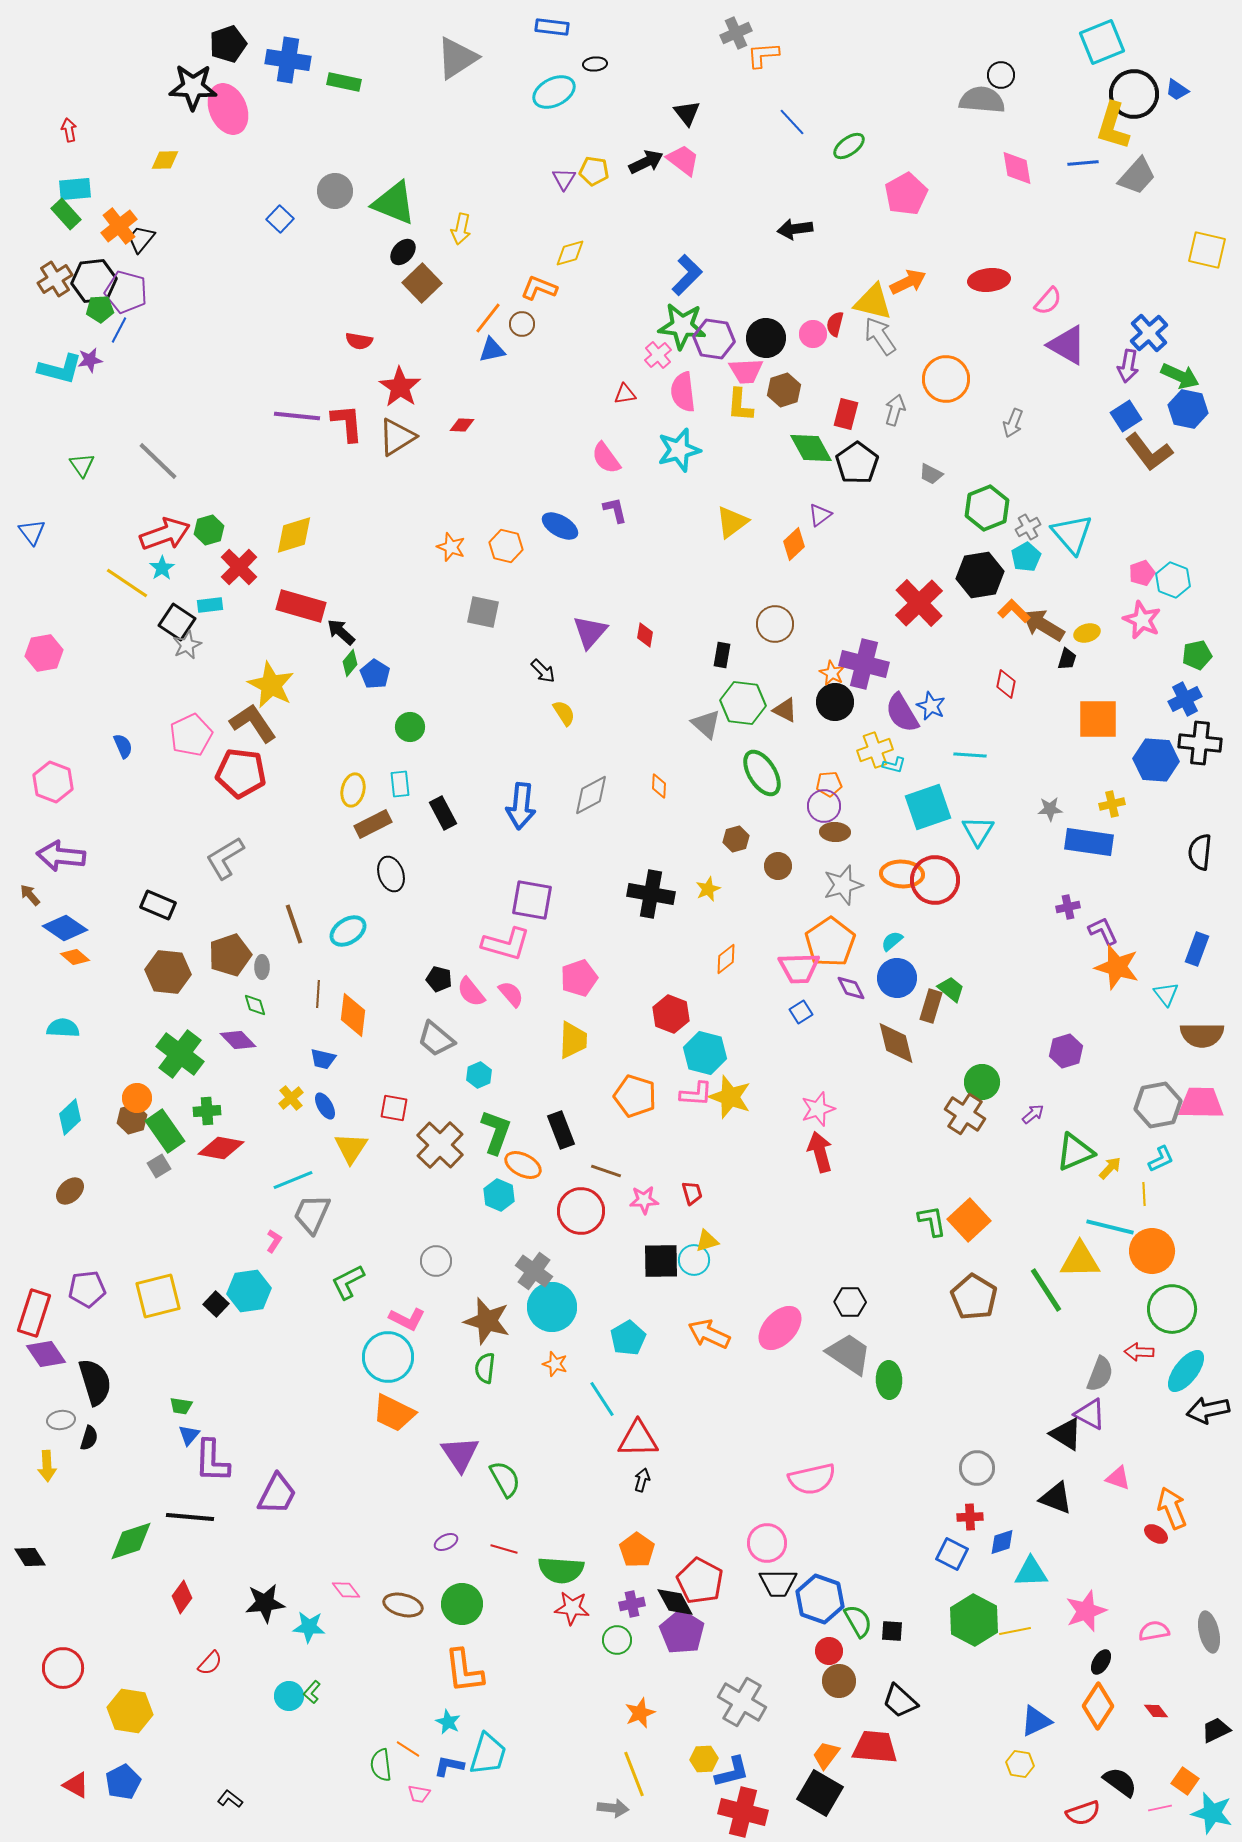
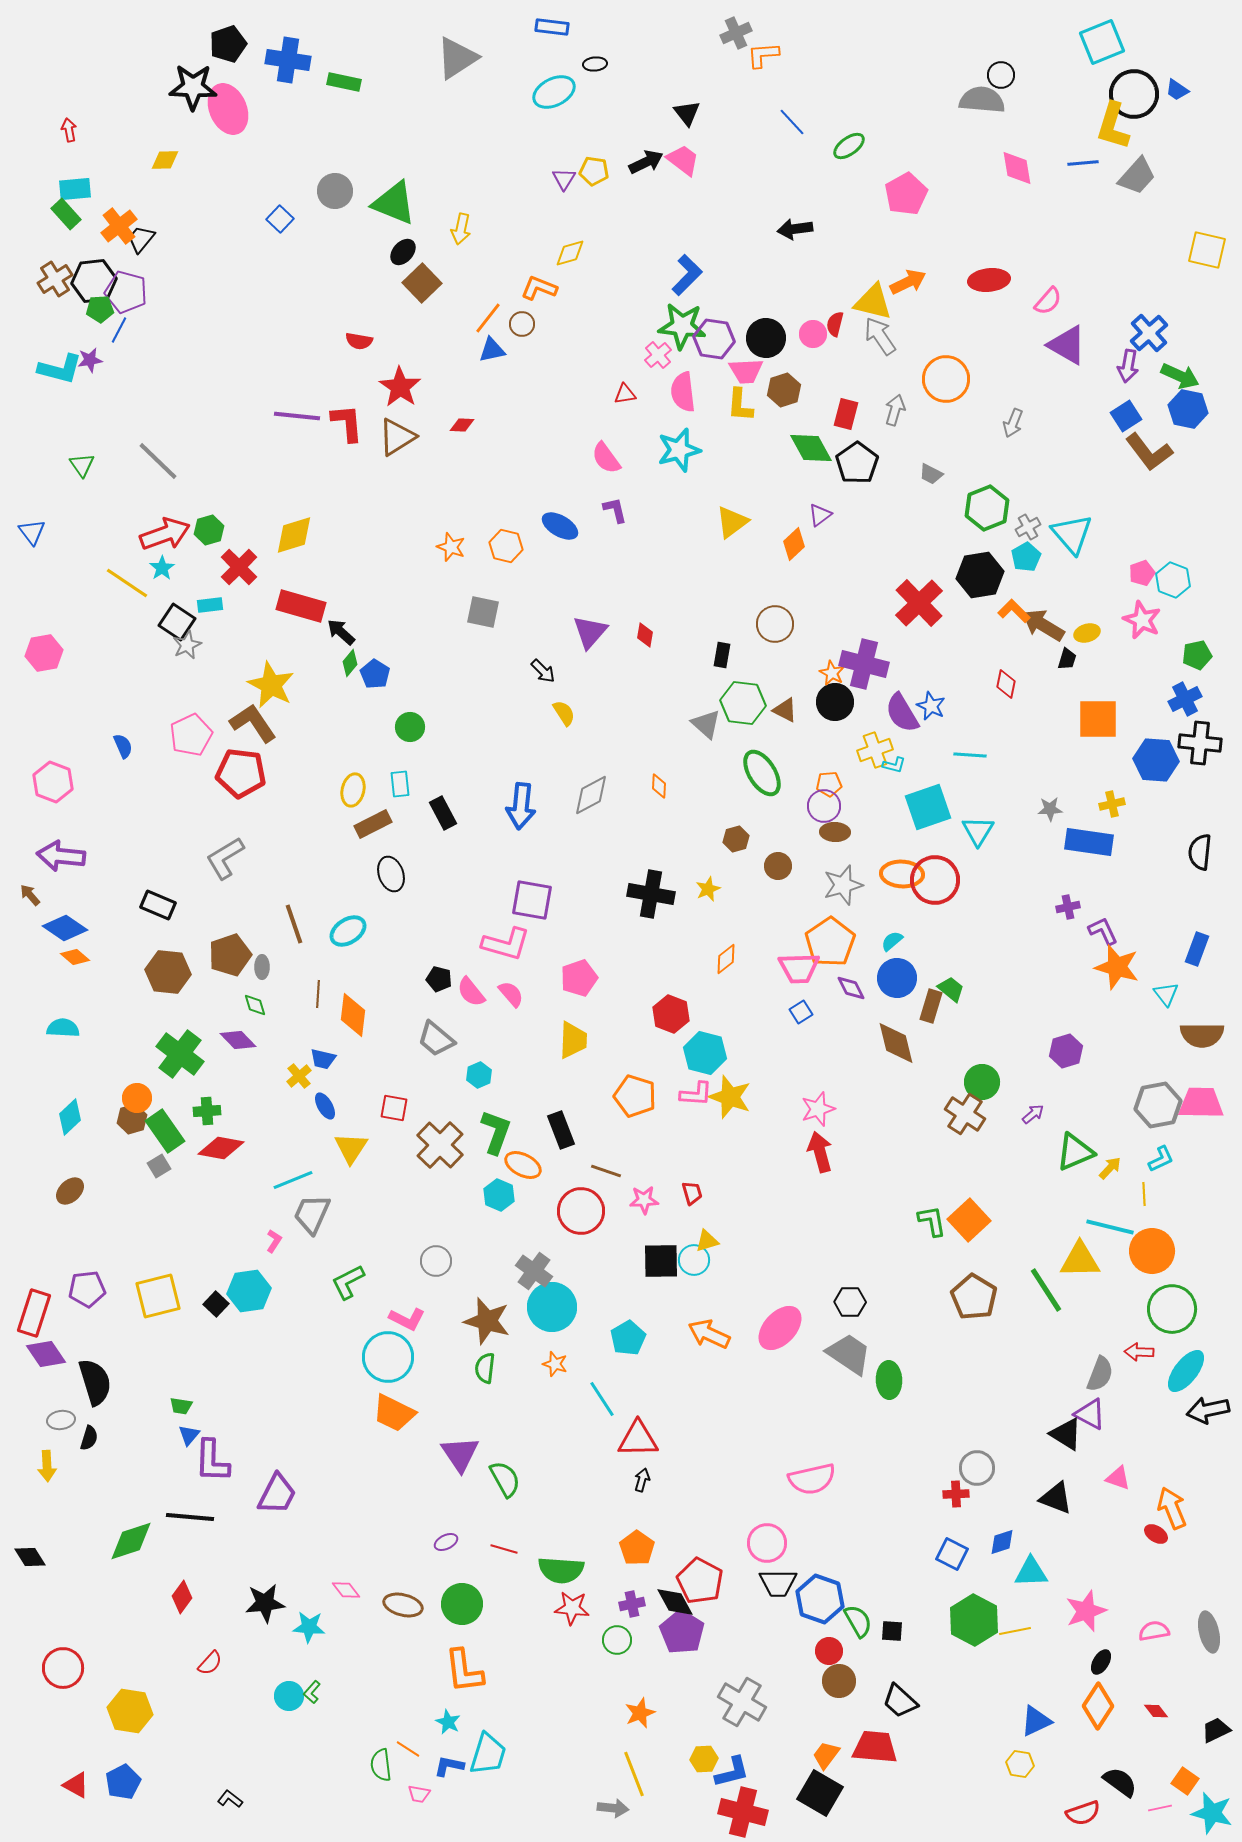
yellow cross at (291, 1098): moved 8 px right, 22 px up
red cross at (970, 1517): moved 14 px left, 23 px up
orange pentagon at (637, 1550): moved 2 px up
